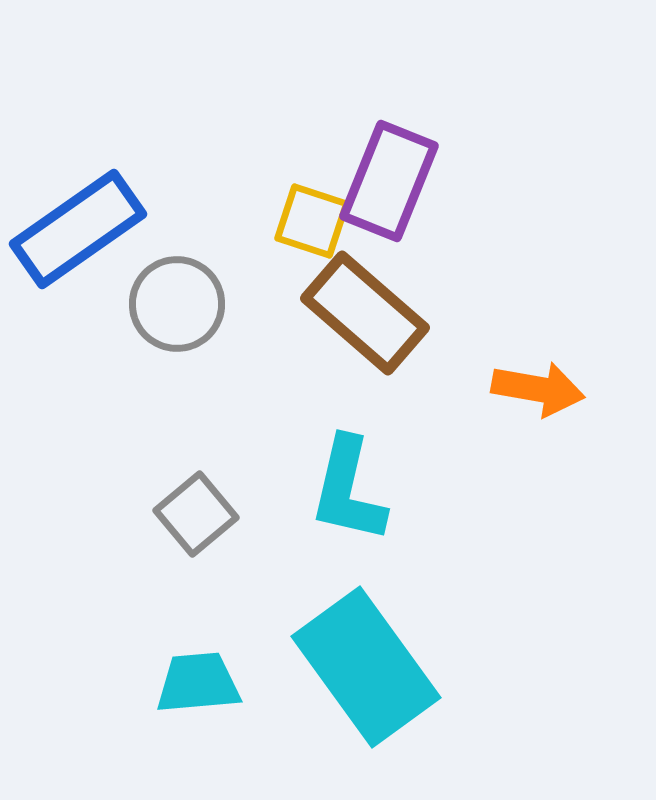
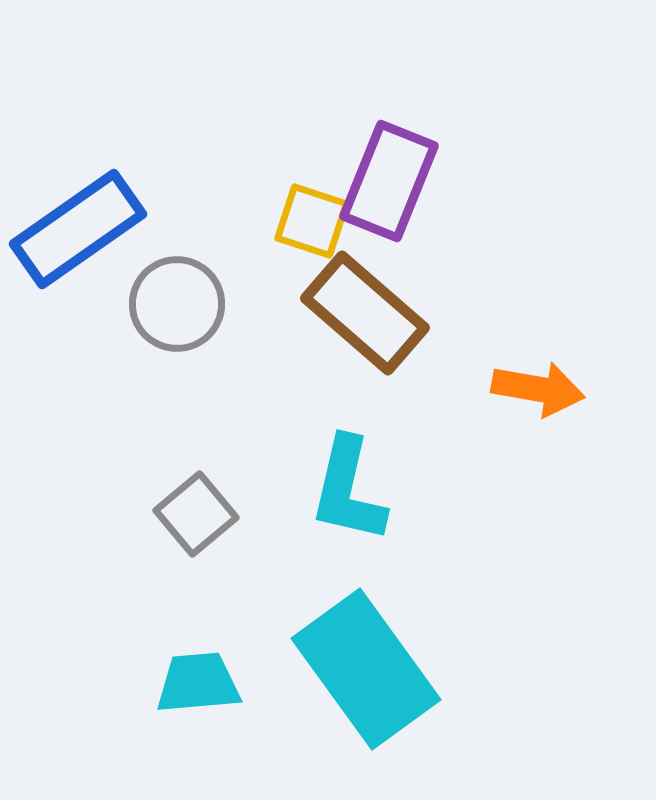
cyan rectangle: moved 2 px down
